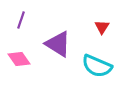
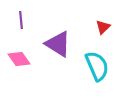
purple line: rotated 24 degrees counterclockwise
red triangle: moved 1 px right; rotated 14 degrees clockwise
cyan semicircle: rotated 136 degrees counterclockwise
